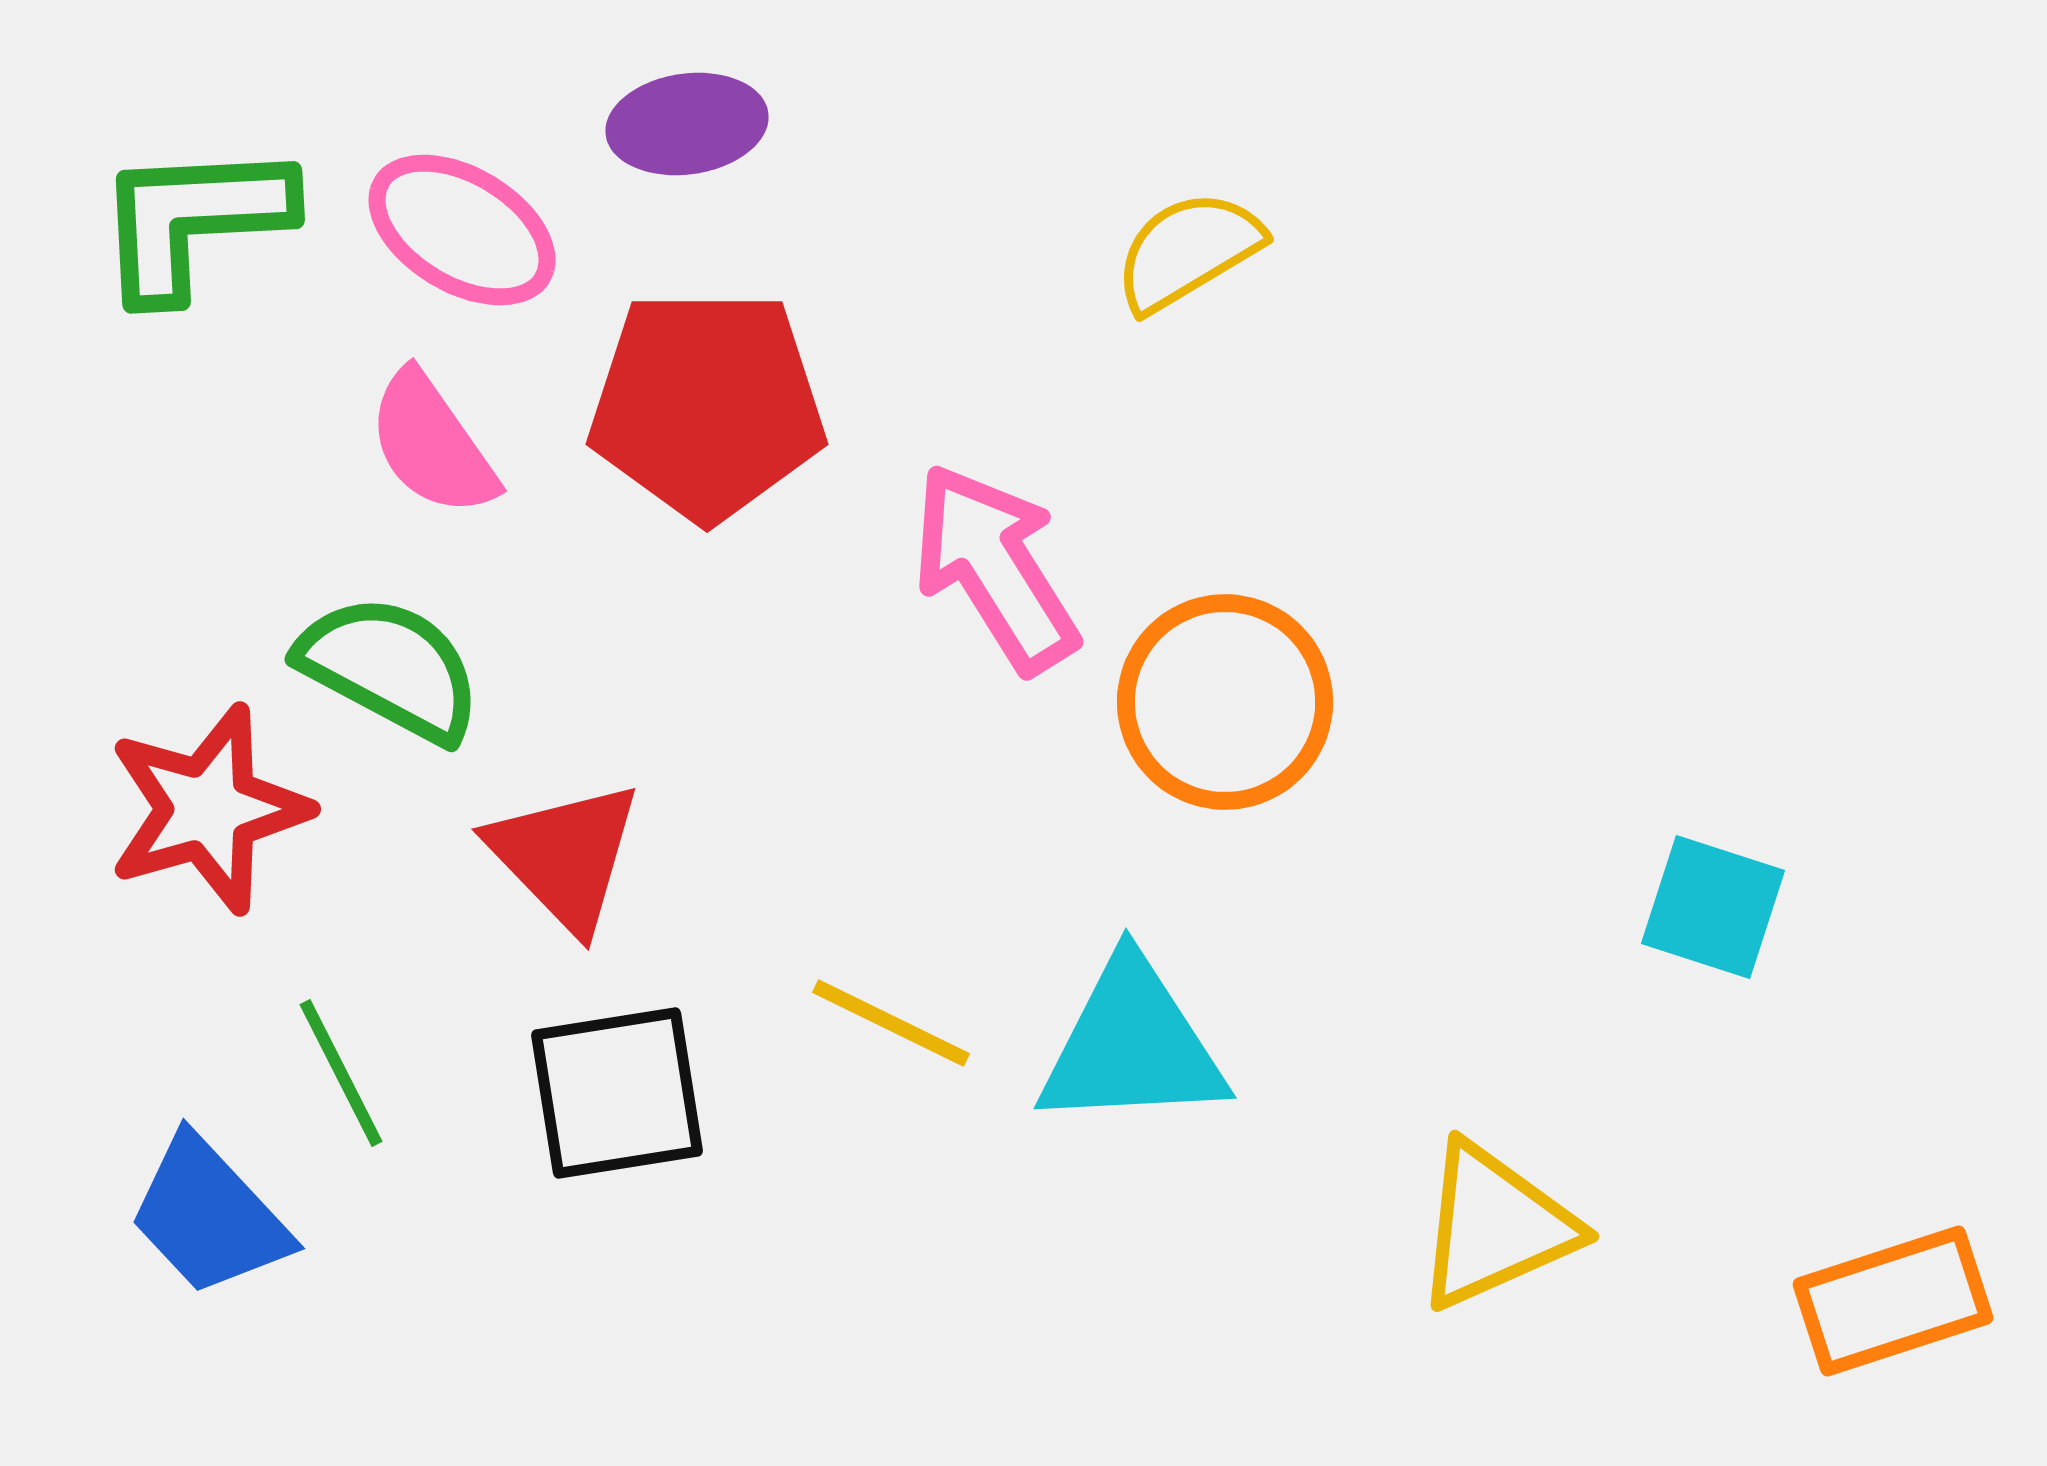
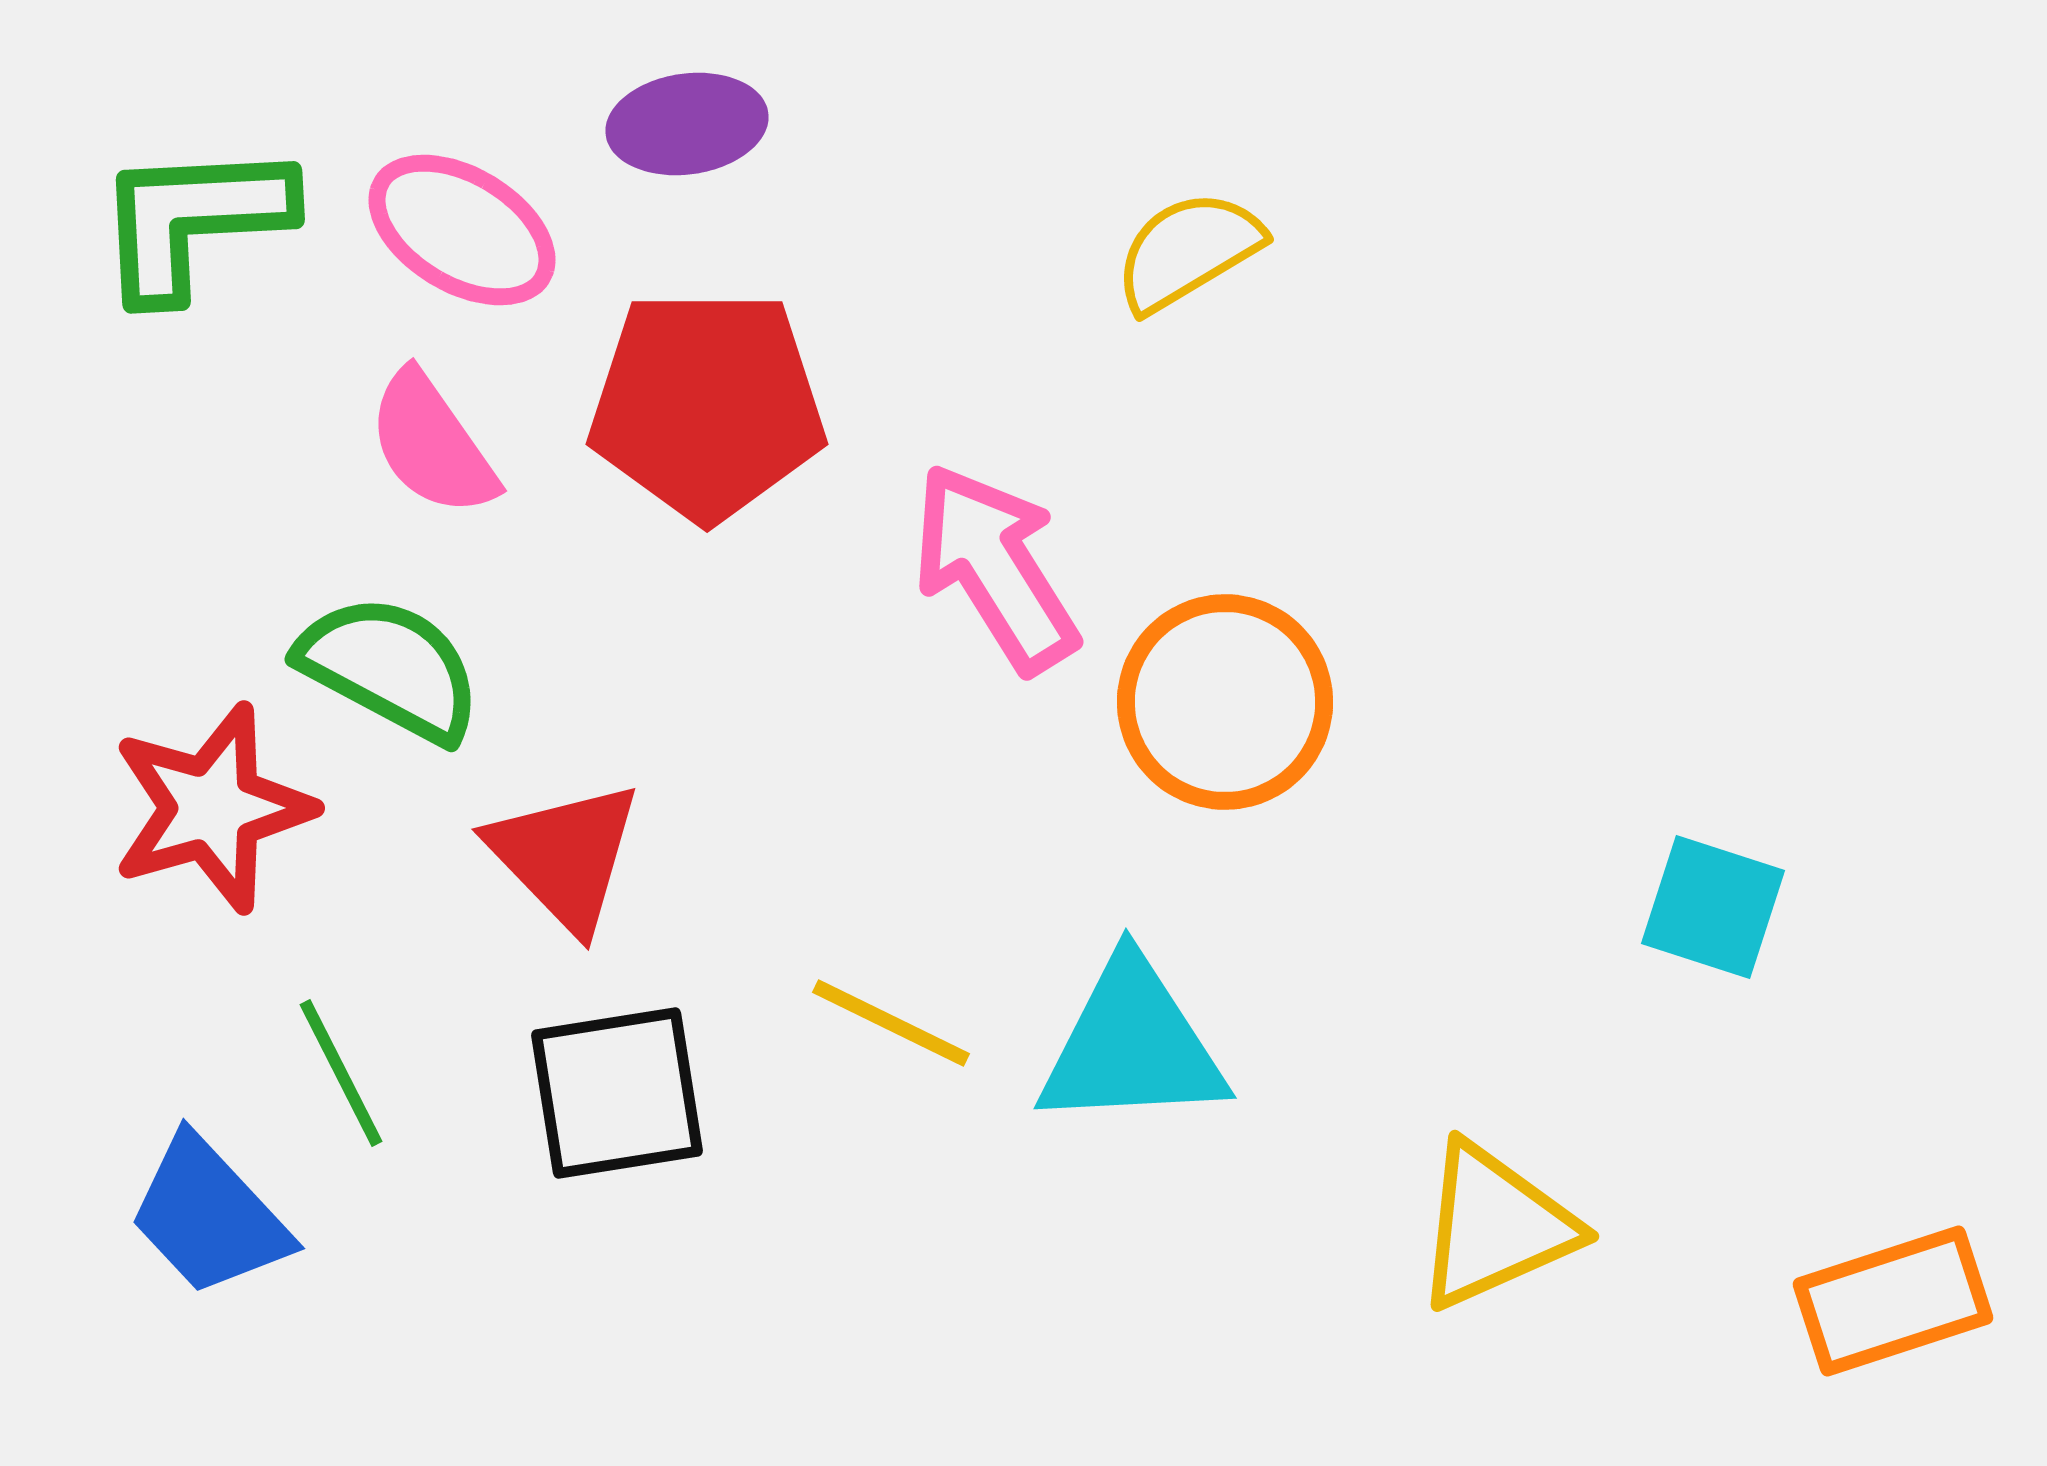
red star: moved 4 px right, 1 px up
